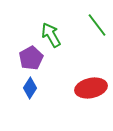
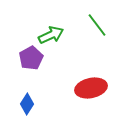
green arrow: rotated 95 degrees clockwise
blue diamond: moved 3 px left, 16 px down
